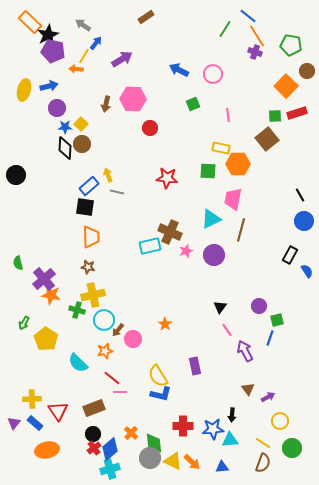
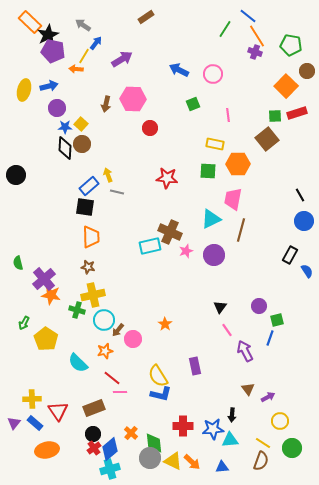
yellow rectangle at (221, 148): moved 6 px left, 4 px up
brown semicircle at (263, 463): moved 2 px left, 2 px up
